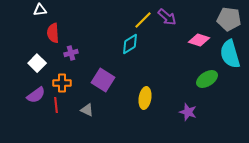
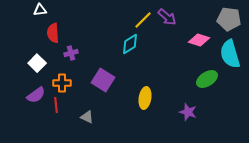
gray triangle: moved 7 px down
